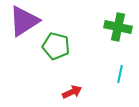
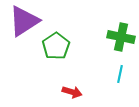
green cross: moved 3 px right, 10 px down
green pentagon: rotated 24 degrees clockwise
red arrow: rotated 42 degrees clockwise
